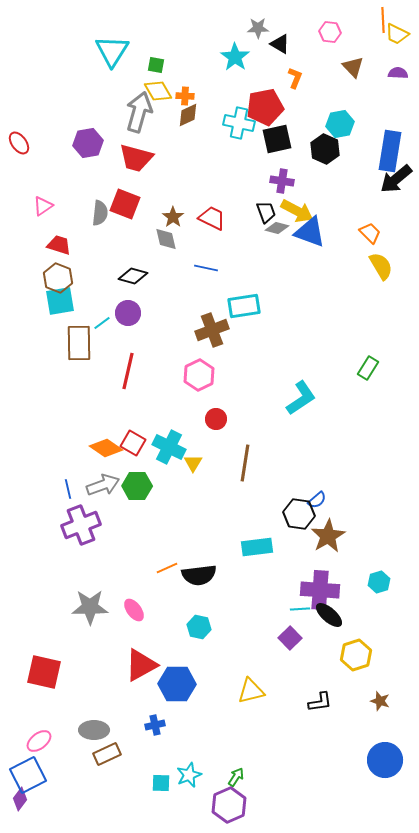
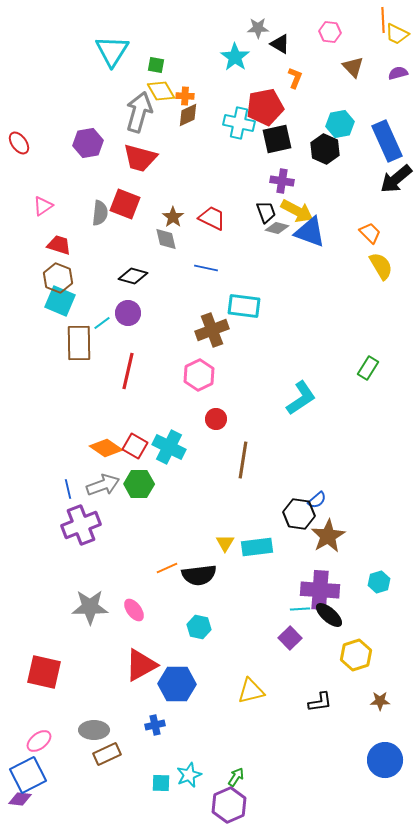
purple semicircle at (398, 73): rotated 18 degrees counterclockwise
yellow diamond at (158, 91): moved 3 px right
blue rectangle at (390, 151): moved 3 px left, 10 px up; rotated 33 degrees counterclockwise
red trapezoid at (136, 158): moved 4 px right
cyan square at (60, 301): rotated 32 degrees clockwise
cyan rectangle at (244, 306): rotated 16 degrees clockwise
red square at (133, 443): moved 2 px right, 3 px down
yellow triangle at (193, 463): moved 32 px right, 80 px down
brown line at (245, 463): moved 2 px left, 3 px up
green hexagon at (137, 486): moved 2 px right, 2 px up
brown star at (380, 701): rotated 18 degrees counterclockwise
purple diamond at (20, 799): rotated 60 degrees clockwise
